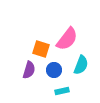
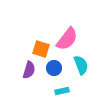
cyan semicircle: rotated 42 degrees counterclockwise
blue circle: moved 2 px up
